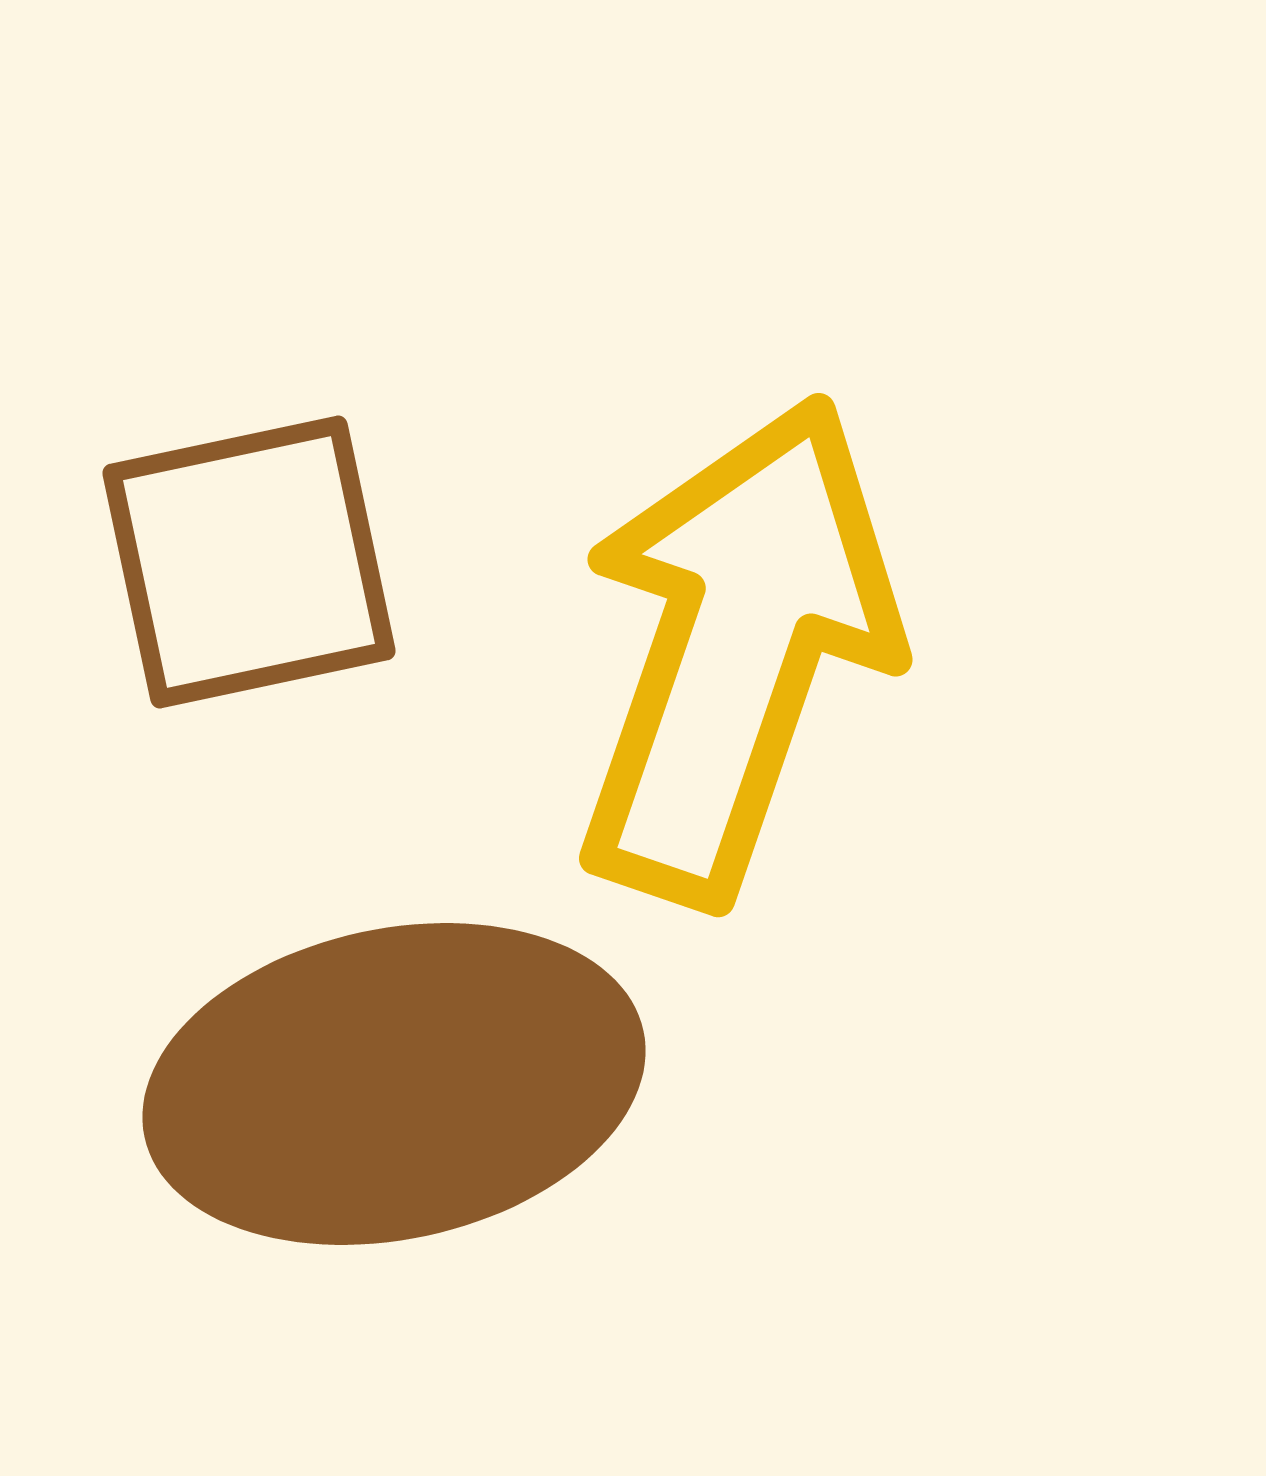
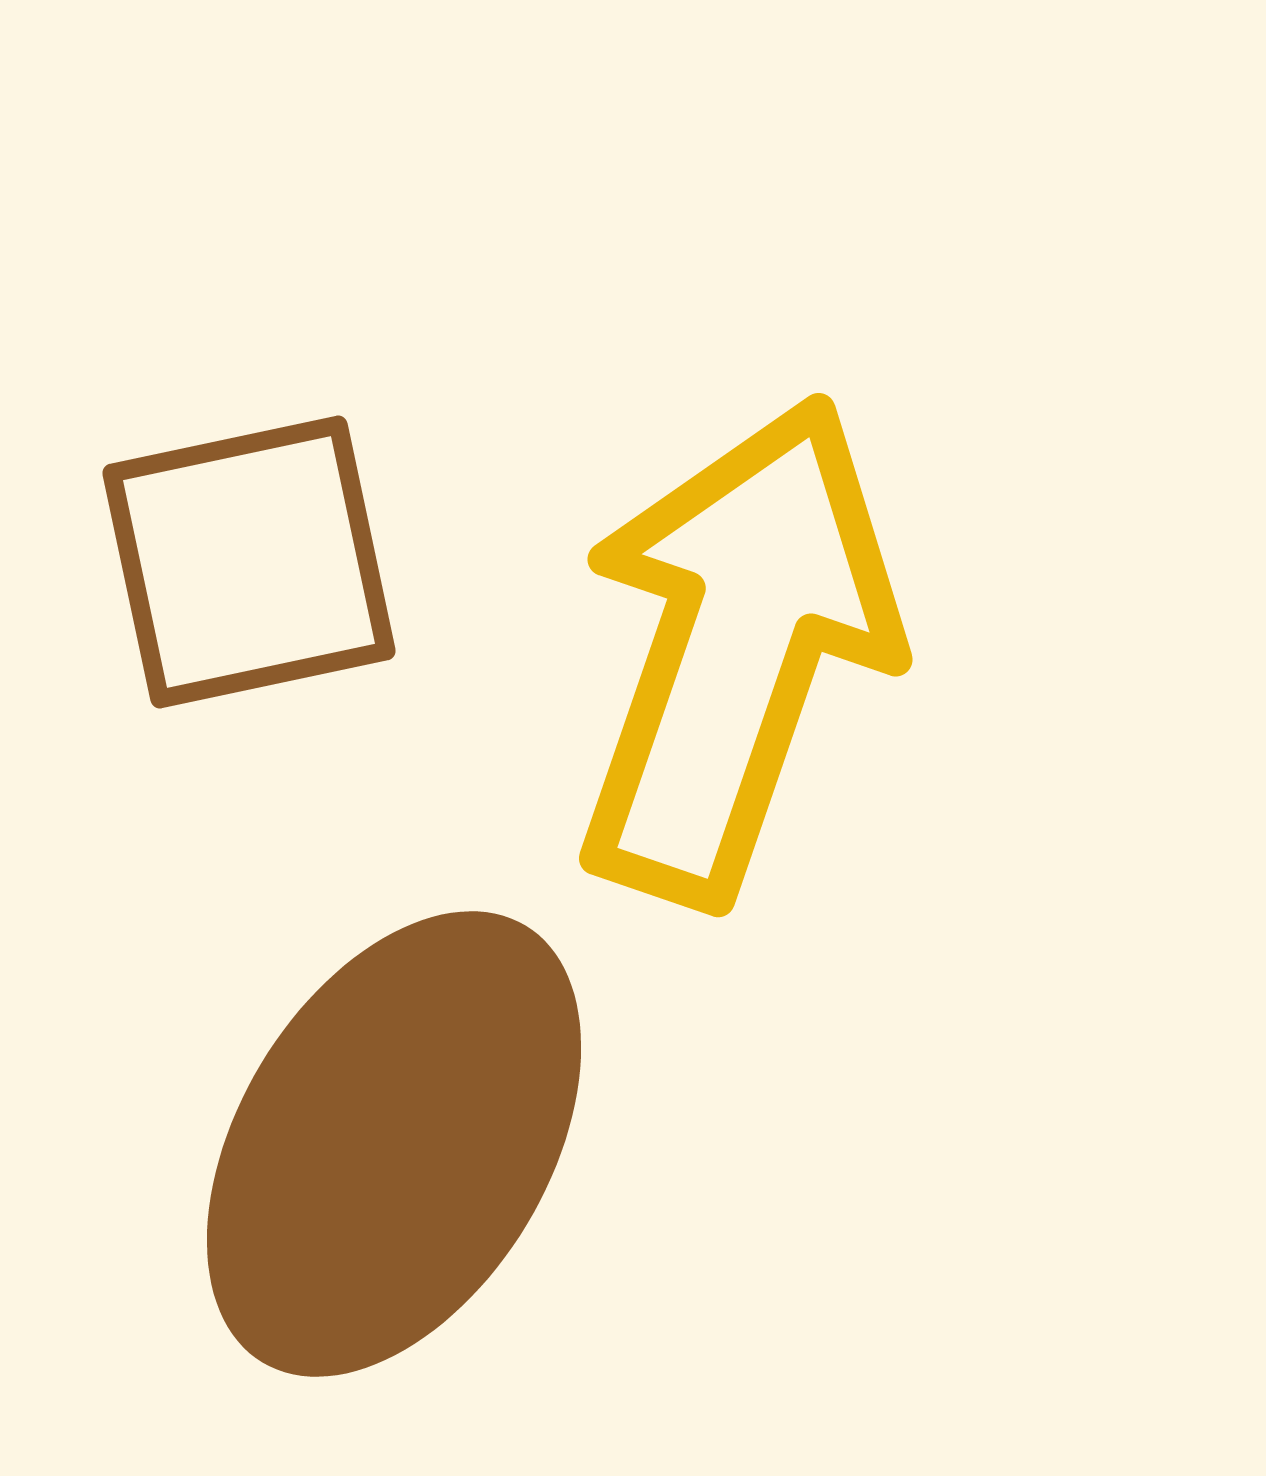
brown ellipse: moved 60 px down; rotated 47 degrees counterclockwise
